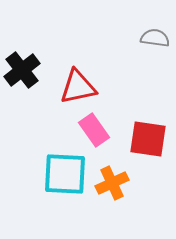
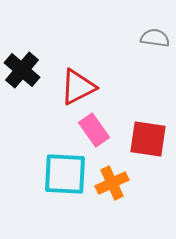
black cross: rotated 12 degrees counterclockwise
red triangle: rotated 15 degrees counterclockwise
